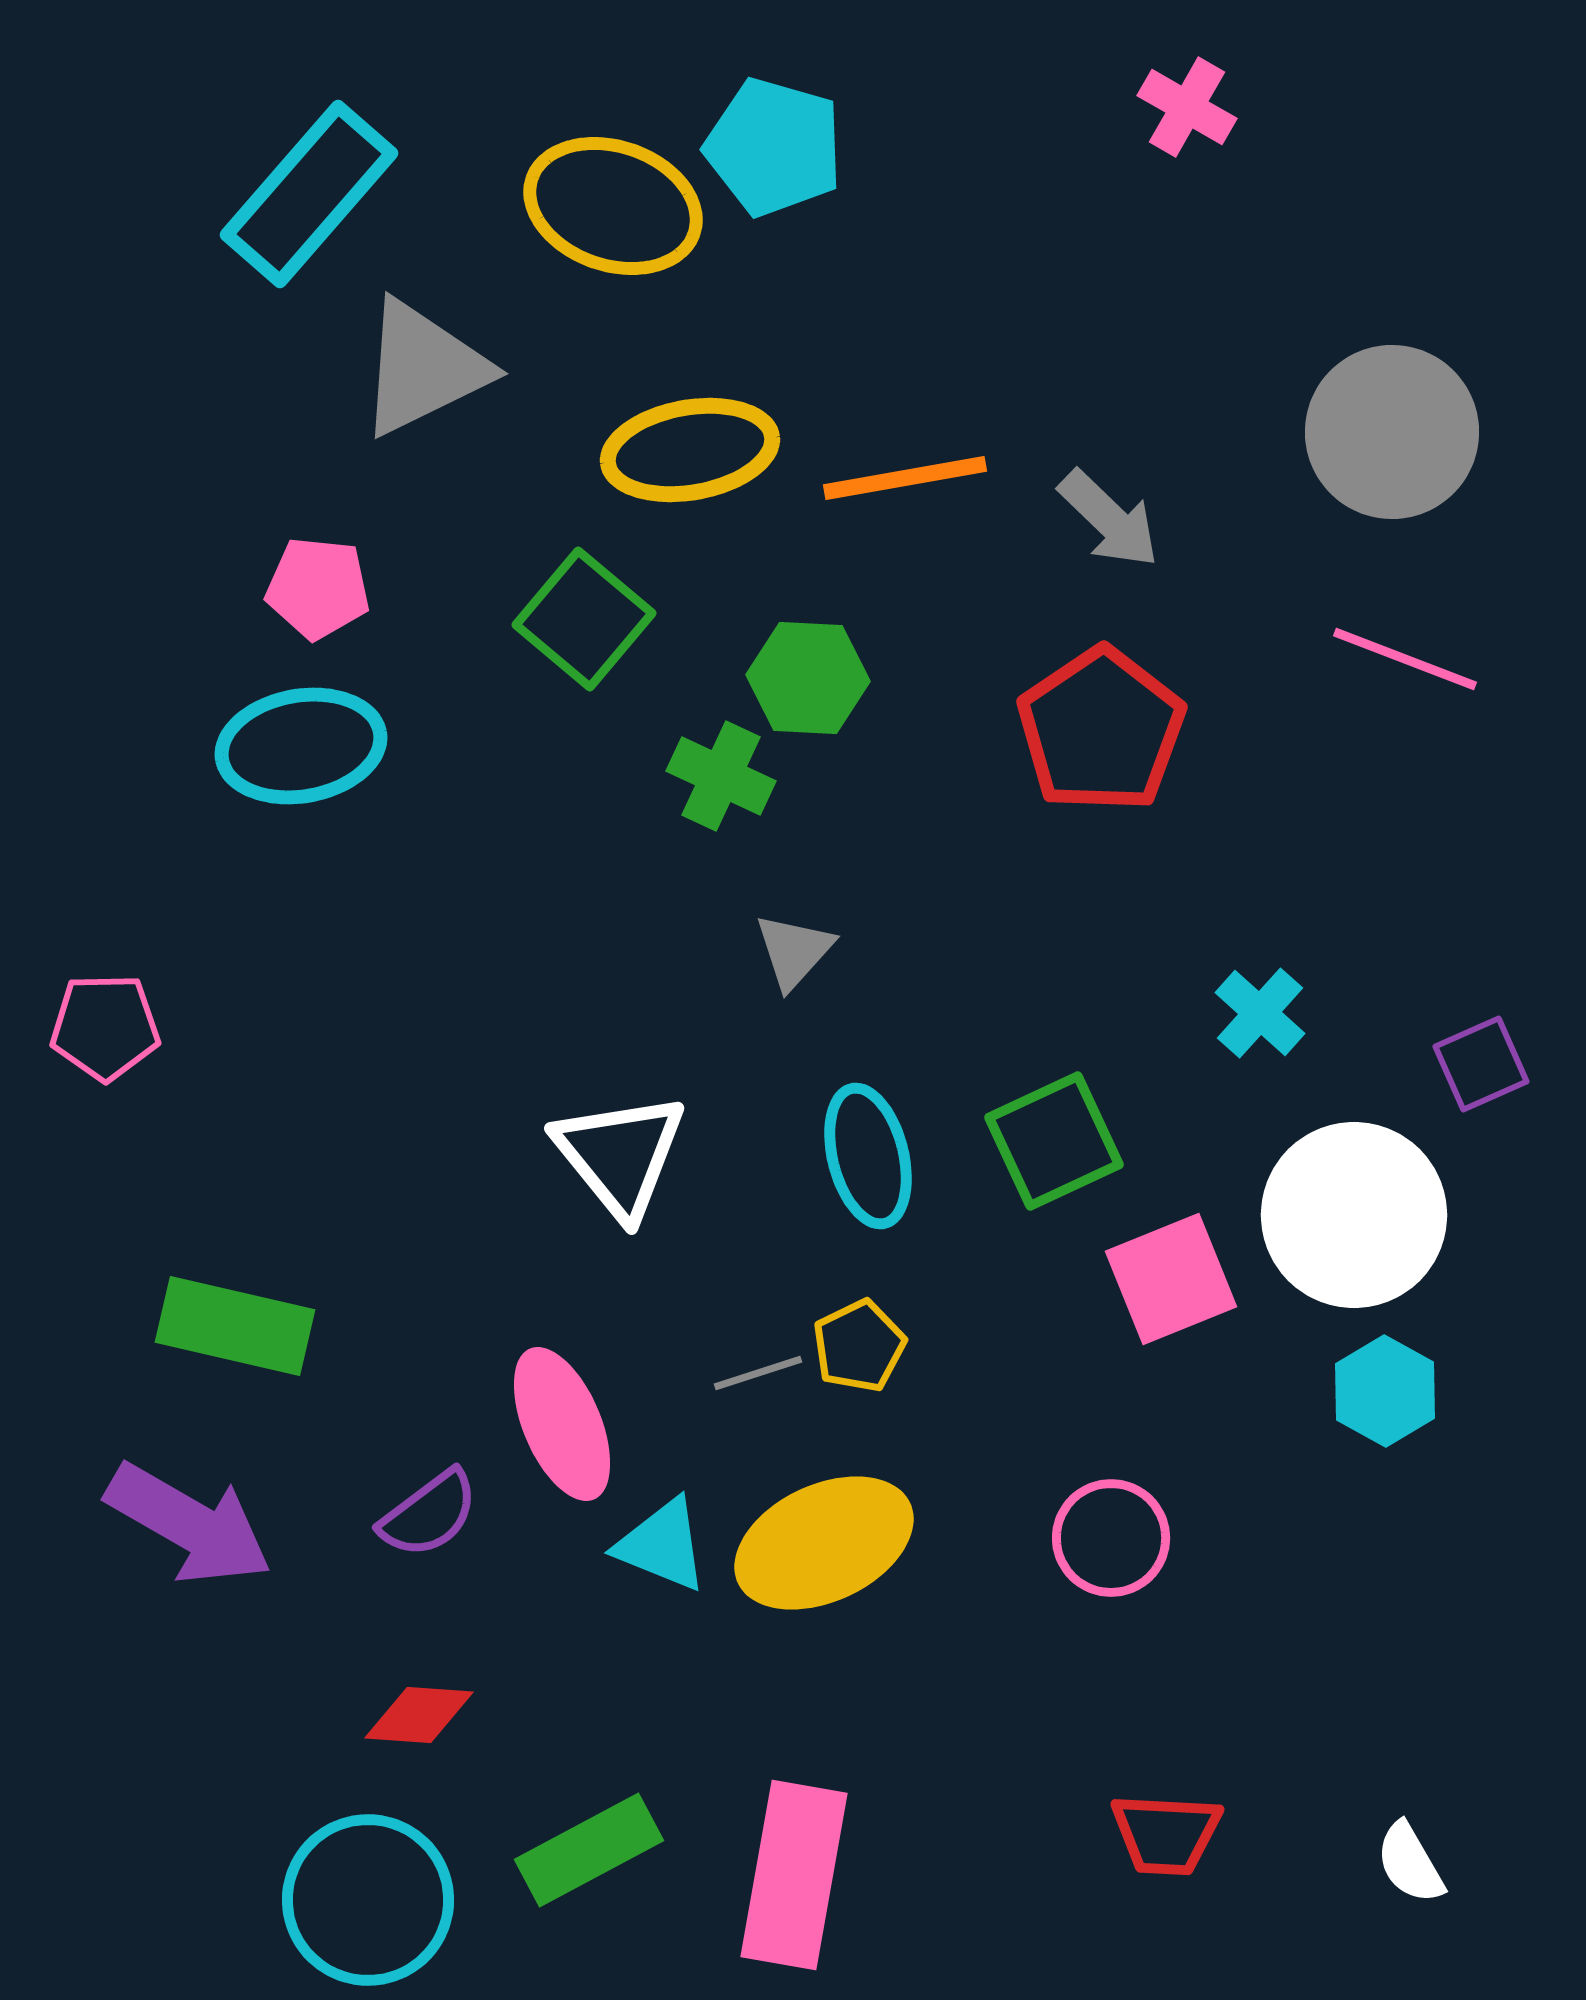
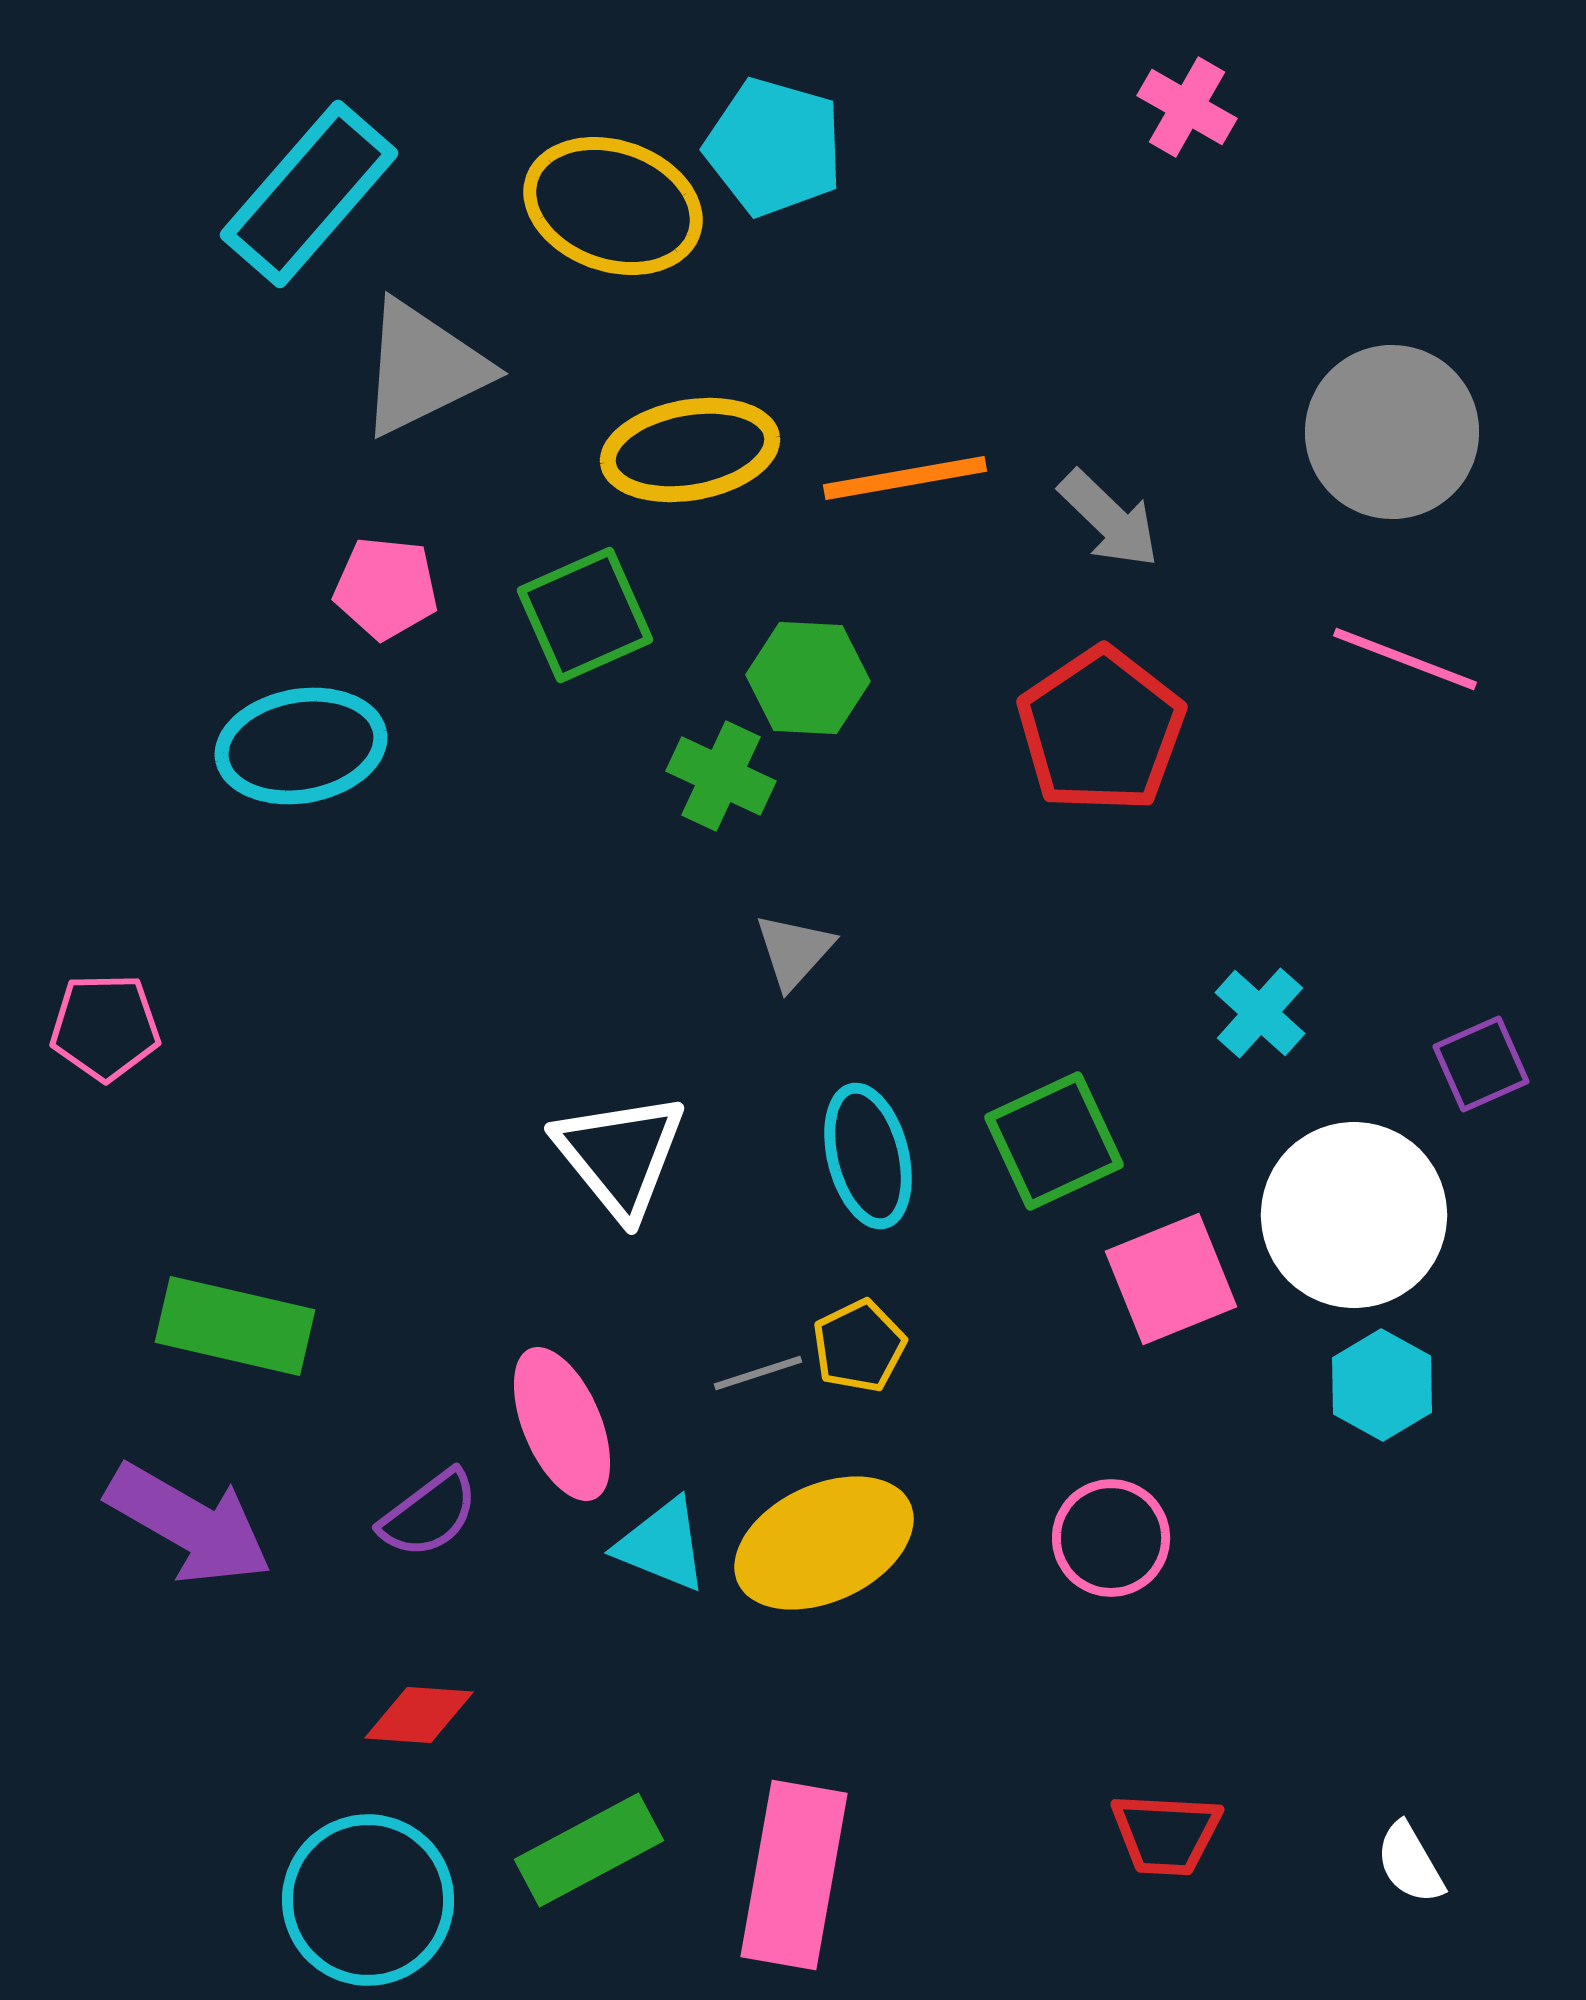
pink pentagon at (318, 588): moved 68 px right
green square at (584, 619): moved 1 px right, 4 px up; rotated 26 degrees clockwise
cyan hexagon at (1385, 1391): moved 3 px left, 6 px up
